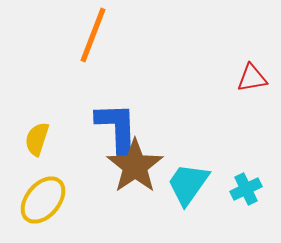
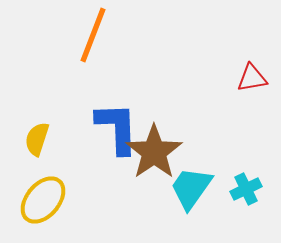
brown star: moved 19 px right, 14 px up
cyan trapezoid: moved 3 px right, 4 px down
